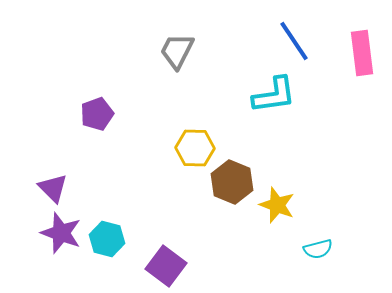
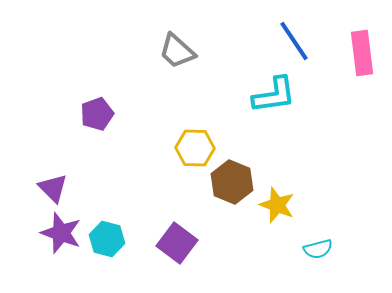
gray trapezoid: rotated 75 degrees counterclockwise
purple square: moved 11 px right, 23 px up
